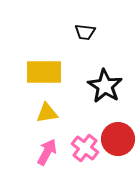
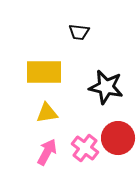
black trapezoid: moved 6 px left
black star: moved 1 px right, 1 px down; rotated 20 degrees counterclockwise
red circle: moved 1 px up
